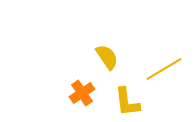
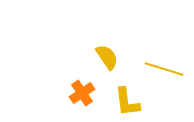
yellow line: rotated 48 degrees clockwise
